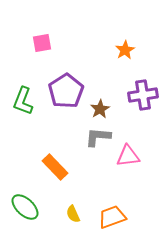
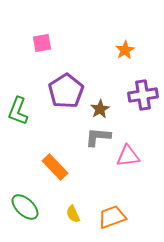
green L-shape: moved 5 px left, 10 px down
